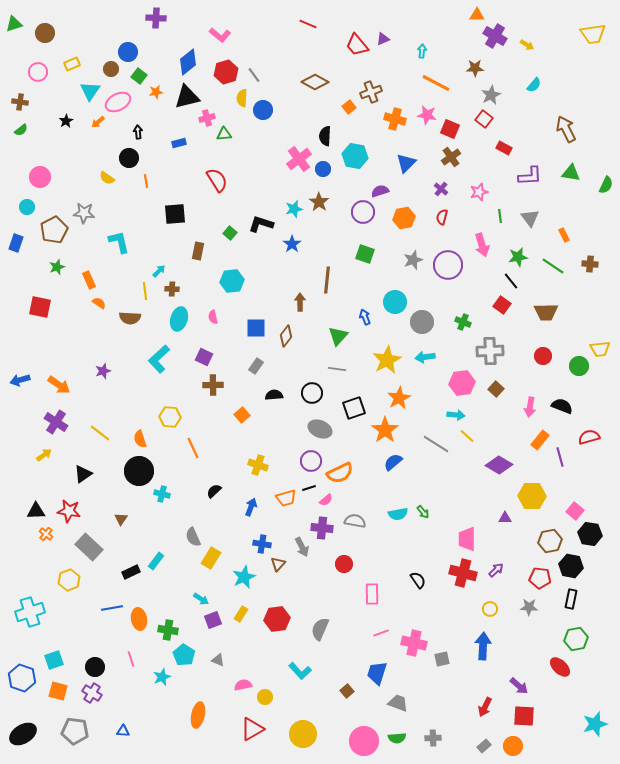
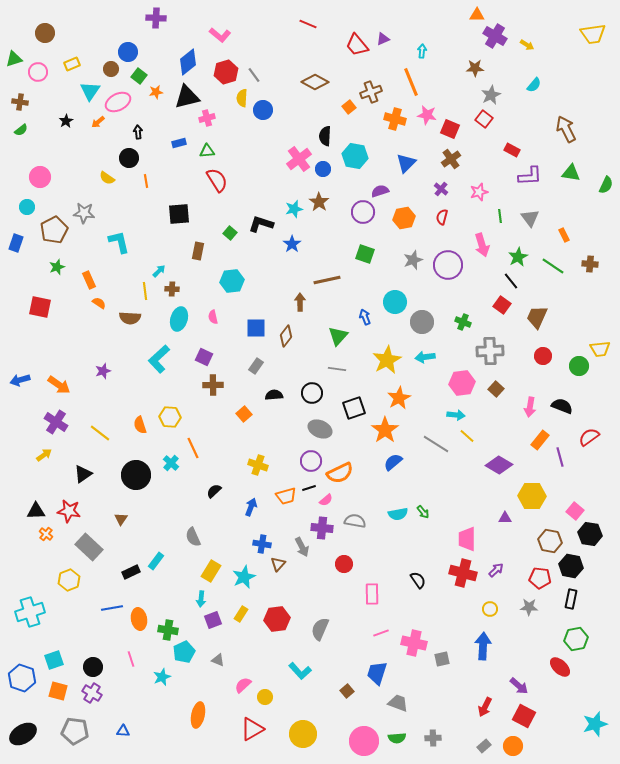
green triangle at (14, 24): moved 35 px down
orange line at (436, 83): moved 25 px left, 1 px up; rotated 40 degrees clockwise
green triangle at (224, 134): moved 17 px left, 17 px down
red rectangle at (504, 148): moved 8 px right, 2 px down
brown cross at (451, 157): moved 2 px down
black square at (175, 214): moved 4 px right
green star at (518, 257): rotated 18 degrees counterclockwise
brown line at (327, 280): rotated 72 degrees clockwise
brown trapezoid at (546, 312): moved 9 px left, 5 px down; rotated 115 degrees clockwise
orange square at (242, 415): moved 2 px right, 1 px up
red semicircle at (589, 437): rotated 20 degrees counterclockwise
orange semicircle at (140, 439): moved 14 px up
black circle at (139, 471): moved 3 px left, 4 px down
cyan cross at (162, 494): moved 9 px right, 31 px up; rotated 28 degrees clockwise
orange trapezoid at (286, 498): moved 2 px up
brown hexagon at (550, 541): rotated 20 degrees clockwise
yellow rectangle at (211, 558): moved 13 px down
cyan arrow at (201, 599): rotated 63 degrees clockwise
cyan pentagon at (184, 655): moved 3 px up; rotated 15 degrees clockwise
black circle at (95, 667): moved 2 px left
pink semicircle at (243, 685): rotated 30 degrees counterclockwise
red square at (524, 716): rotated 25 degrees clockwise
